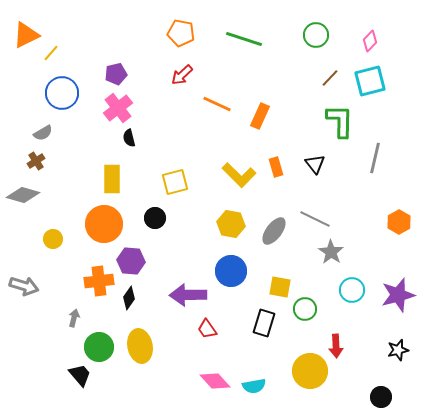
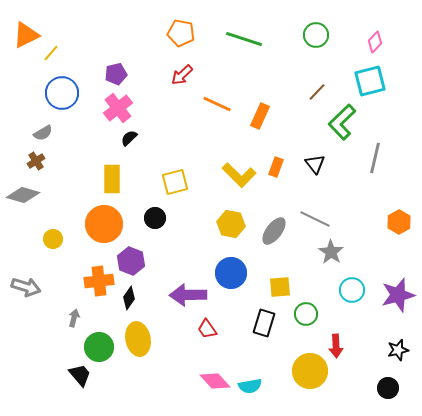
pink diamond at (370, 41): moved 5 px right, 1 px down
brown line at (330, 78): moved 13 px left, 14 px down
green L-shape at (340, 121): moved 2 px right, 1 px down; rotated 135 degrees counterclockwise
black semicircle at (129, 138): rotated 60 degrees clockwise
orange rectangle at (276, 167): rotated 36 degrees clockwise
purple hexagon at (131, 261): rotated 16 degrees clockwise
blue circle at (231, 271): moved 2 px down
gray arrow at (24, 286): moved 2 px right, 1 px down
yellow square at (280, 287): rotated 15 degrees counterclockwise
green circle at (305, 309): moved 1 px right, 5 px down
yellow ellipse at (140, 346): moved 2 px left, 7 px up
cyan semicircle at (254, 386): moved 4 px left
black circle at (381, 397): moved 7 px right, 9 px up
